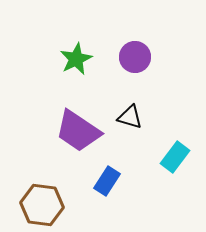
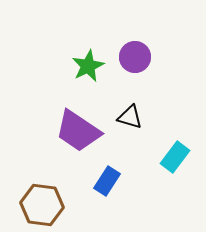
green star: moved 12 px right, 7 px down
